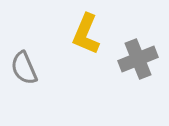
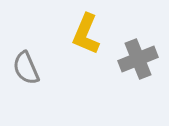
gray semicircle: moved 2 px right
